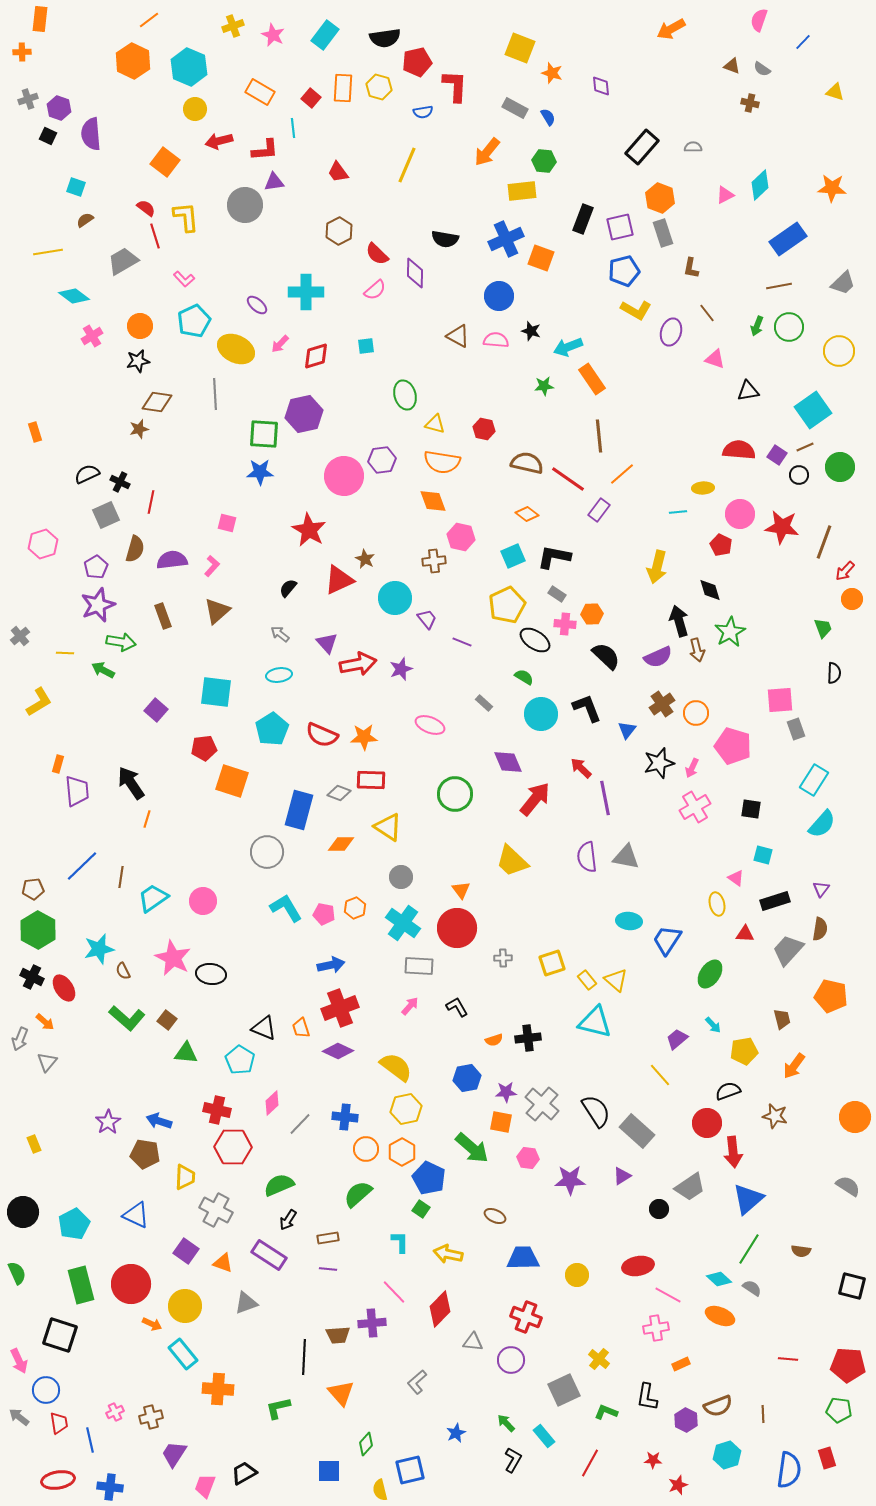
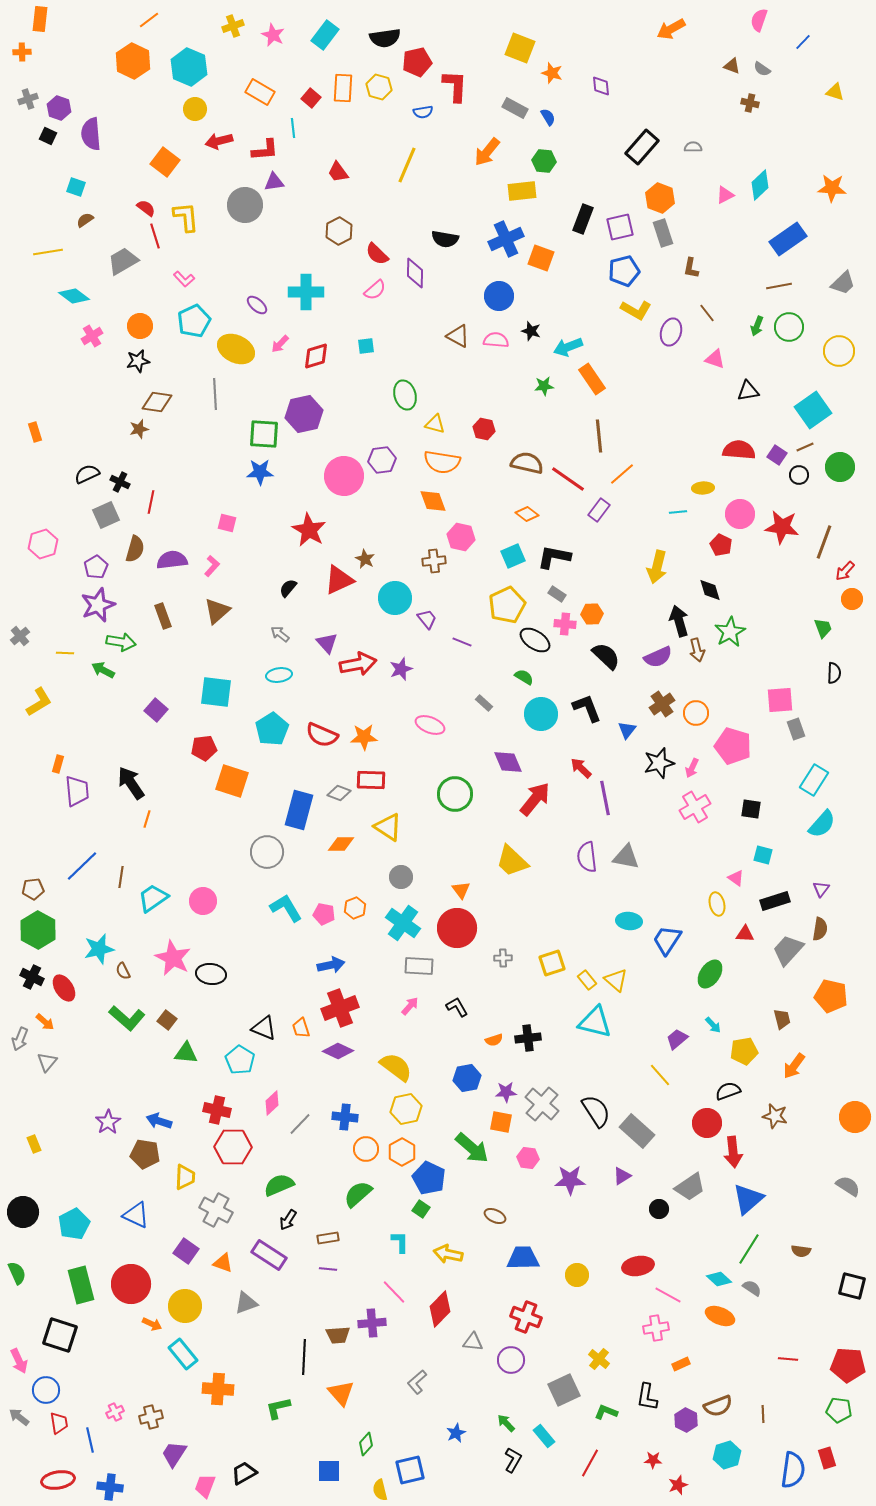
blue semicircle at (789, 1470): moved 4 px right
